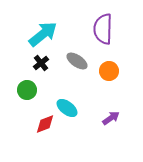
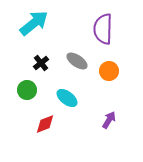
cyan arrow: moved 9 px left, 11 px up
cyan ellipse: moved 10 px up
purple arrow: moved 2 px left, 2 px down; rotated 24 degrees counterclockwise
